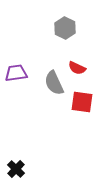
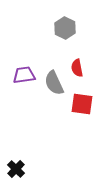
red semicircle: rotated 54 degrees clockwise
purple trapezoid: moved 8 px right, 2 px down
red square: moved 2 px down
